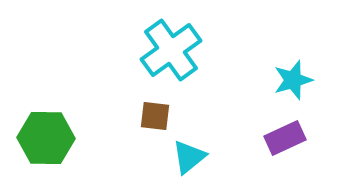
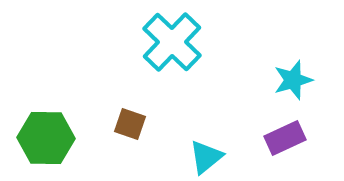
cyan cross: moved 1 px right, 8 px up; rotated 10 degrees counterclockwise
brown square: moved 25 px left, 8 px down; rotated 12 degrees clockwise
cyan triangle: moved 17 px right
